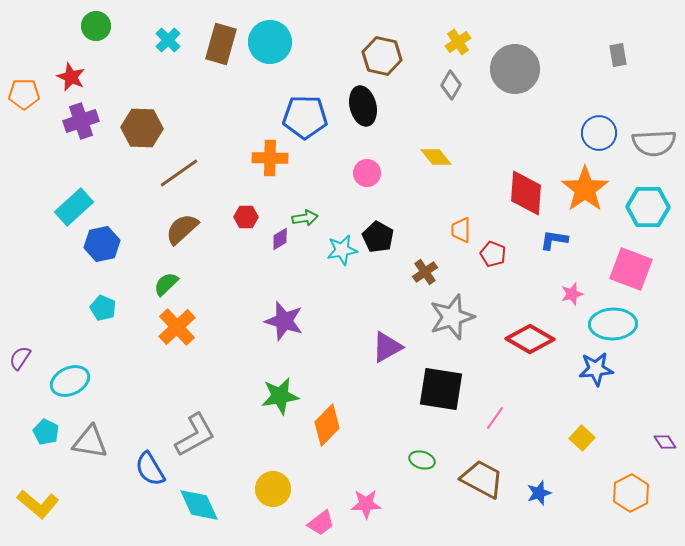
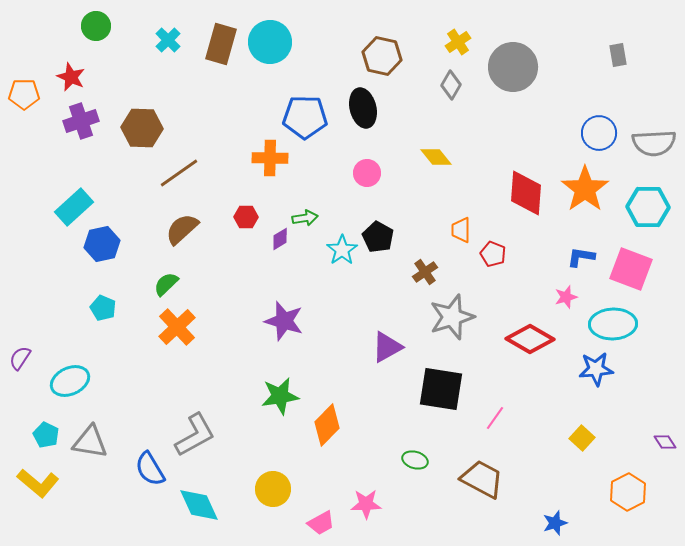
gray circle at (515, 69): moved 2 px left, 2 px up
black ellipse at (363, 106): moved 2 px down
blue L-shape at (554, 240): moved 27 px right, 17 px down
cyan star at (342, 250): rotated 24 degrees counterclockwise
pink star at (572, 294): moved 6 px left, 3 px down
cyan pentagon at (46, 432): moved 3 px down
green ellipse at (422, 460): moved 7 px left
blue star at (539, 493): moved 16 px right, 30 px down
orange hexagon at (631, 493): moved 3 px left, 1 px up
yellow L-shape at (38, 504): moved 21 px up
pink trapezoid at (321, 523): rotated 8 degrees clockwise
